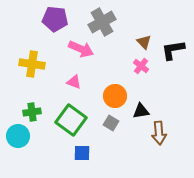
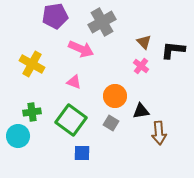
purple pentagon: moved 3 px up; rotated 15 degrees counterclockwise
black L-shape: rotated 15 degrees clockwise
yellow cross: rotated 20 degrees clockwise
